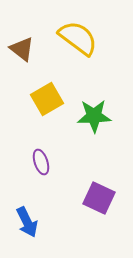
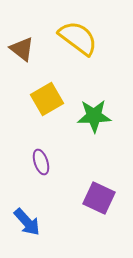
blue arrow: rotated 16 degrees counterclockwise
